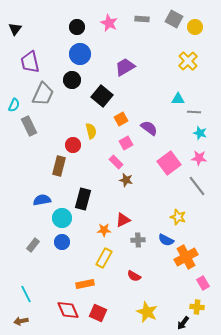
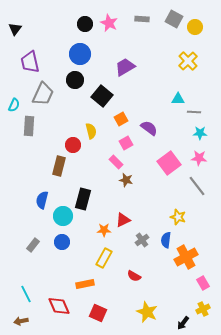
black circle at (77, 27): moved 8 px right, 3 px up
black circle at (72, 80): moved 3 px right
gray rectangle at (29, 126): rotated 30 degrees clockwise
cyan star at (200, 133): rotated 16 degrees counterclockwise
blue semicircle at (42, 200): rotated 66 degrees counterclockwise
cyan circle at (62, 218): moved 1 px right, 2 px up
gray cross at (138, 240): moved 4 px right; rotated 32 degrees counterclockwise
blue semicircle at (166, 240): rotated 70 degrees clockwise
yellow cross at (197, 307): moved 6 px right, 2 px down; rotated 32 degrees counterclockwise
red diamond at (68, 310): moved 9 px left, 4 px up
